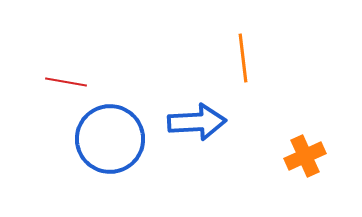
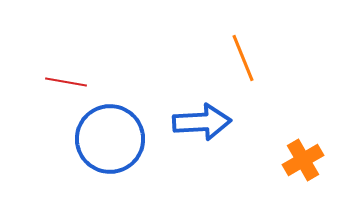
orange line: rotated 15 degrees counterclockwise
blue arrow: moved 5 px right
orange cross: moved 2 px left, 4 px down; rotated 6 degrees counterclockwise
